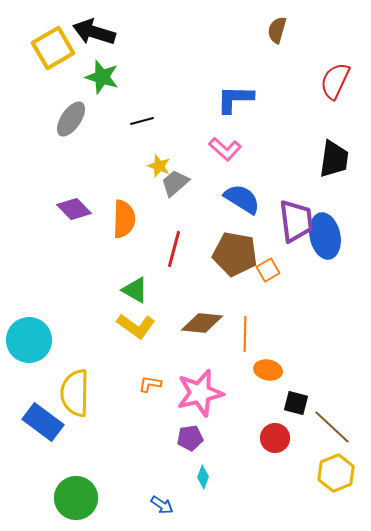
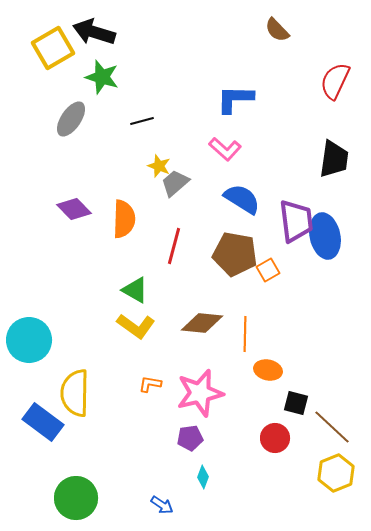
brown semicircle: rotated 60 degrees counterclockwise
red line: moved 3 px up
